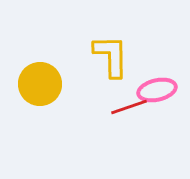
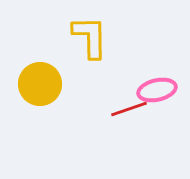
yellow L-shape: moved 21 px left, 19 px up
red line: moved 2 px down
